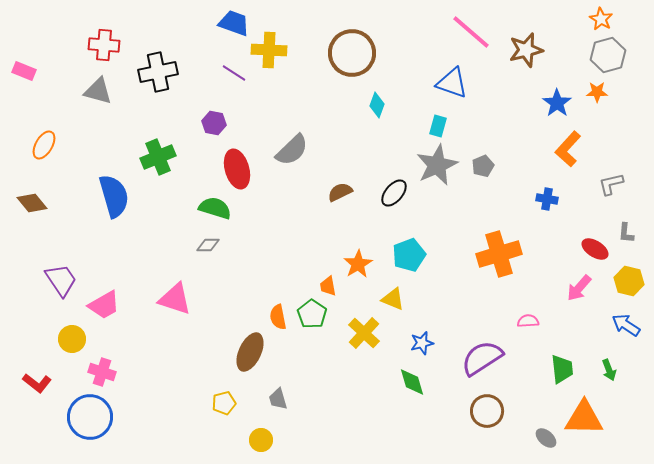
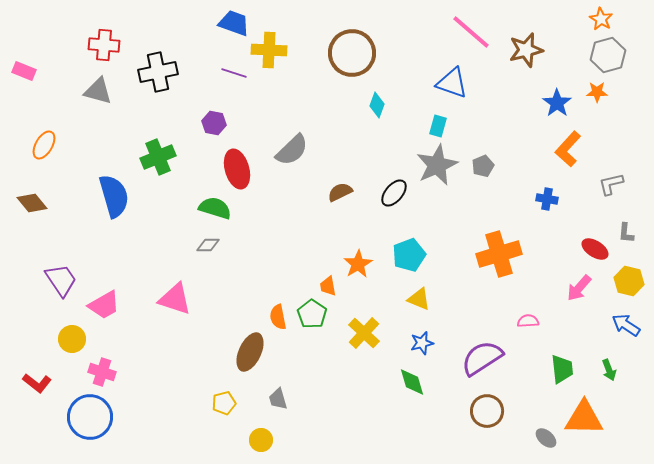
purple line at (234, 73): rotated 15 degrees counterclockwise
yellow triangle at (393, 299): moved 26 px right
